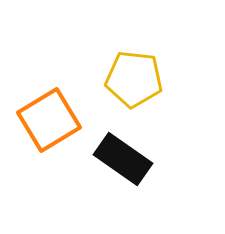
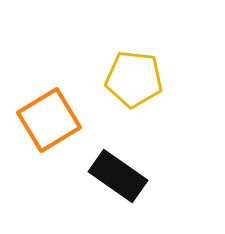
black rectangle: moved 5 px left, 17 px down
